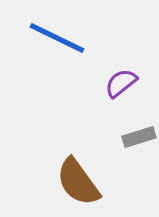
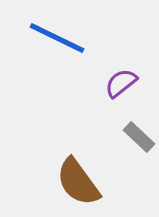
gray rectangle: rotated 60 degrees clockwise
